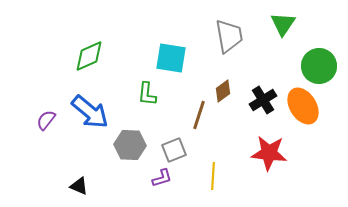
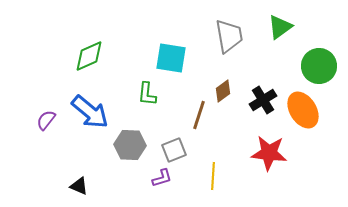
green triangle: moved 3 px left, 3 px down; rotated 20 degrees clockwise
orange ellipse: moved 4 px down
